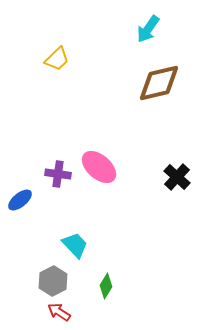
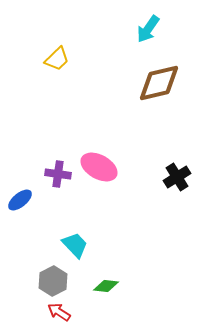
pink ellipse: rotated 12 degrees counterclockwise
black cross: rotated 16 degrees clockwise
green diamond: rotated 65 degrees clockwise
